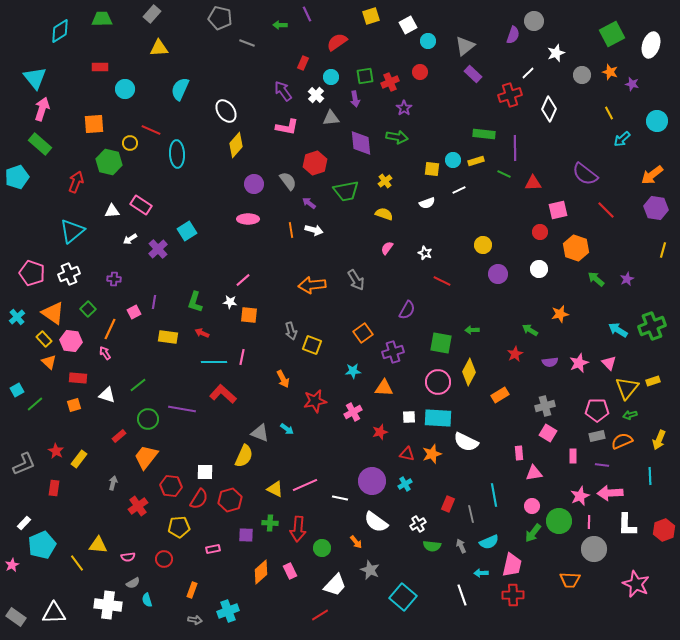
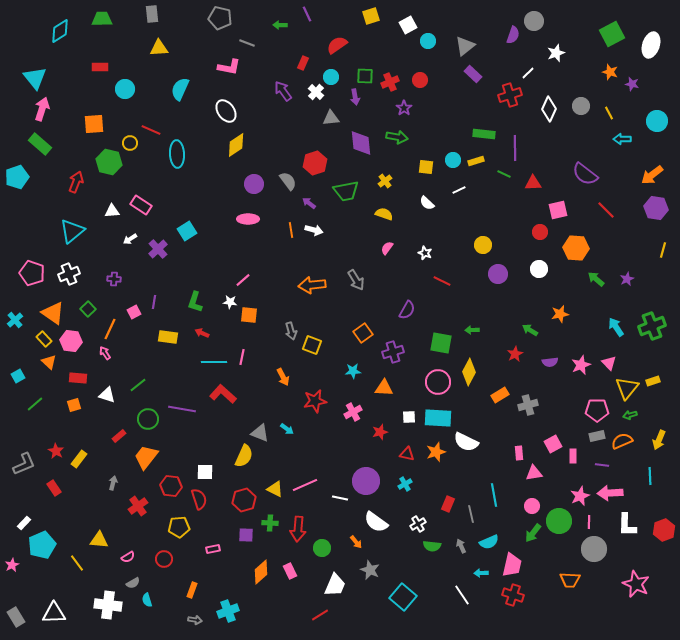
gray rectangle at (152, 14): rotated 48 degrees counterclockwise
red semicircle at (337, 42): moved 3 px down
red circle at (420, 72): moved 8 px down
gray circle at (582, 75): moved 1 px left, 31 px down
green square at (365, 76): rotated 12 degrees clockwise
white cross at (316, 95): moved 3 px up
purple arrow at (355, 99): moved 2 px up
pink L-shape at (287, 127): moved 58 px left, 60 px up
cyan arrow at (622, 139): rotated 42 degrees clockwise
yellow diamond at (236, 145): rotated 15 degrees clockwise
yellow square at (432, 169): moved 6 px left, 2 px up
white semicircle at (427, 203): rotated 63 degrees clockwise
orange hexagon at (576, 248): rotated 15 degrees counterclockwise
cyan cross at (17, 317): moved 2 px left, 3 px down
cyan arrow at (618, 330): moved 2 px left, 3 px up; rotated 24 degrees clockwise
pink star at (579, 363): moved 2 px right, 2 px down
orange arrow at (283, 379): moved 2 px up
cyan square at (17, 390): moved 1 px right, 14 px up
gray cross at (545, 406): moved 17 px left, 1 px up
pink square at (548, 433): moved 5 px right, 11 px down; rotated 30 degrees clockwise
orange star at (432, 454): moved 4 px right, 2 px up
purple circle at (372, 481): moved 6 px left
red rectangle at (54, 488): rotated 42 degrees counterclockwise
red semicircle at (199, 499): rotated 50 degrees counterclockwise
red hexagon at (230, 500): moved 14 px right
yellow triangle at (98, 545): moved 1 px right, 5 px up
pink semicircle at (128, 557): rotated 24 degrees counterclockwise
white trapezoid at (335, 585): rotated 20 degrees counterclockwise
white line at (462, 595): rotated 15 degrees counterclockwise
red cross at (513, 595): rotated 20 degrees clockwise
gray rectangle at (16, 617): rotated 24 degrees clockwise
